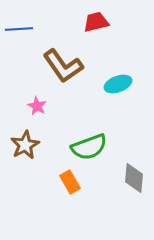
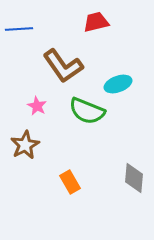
green semicircle: moved 2 px left, 36 px up; rotated 42 degrees clockwise
